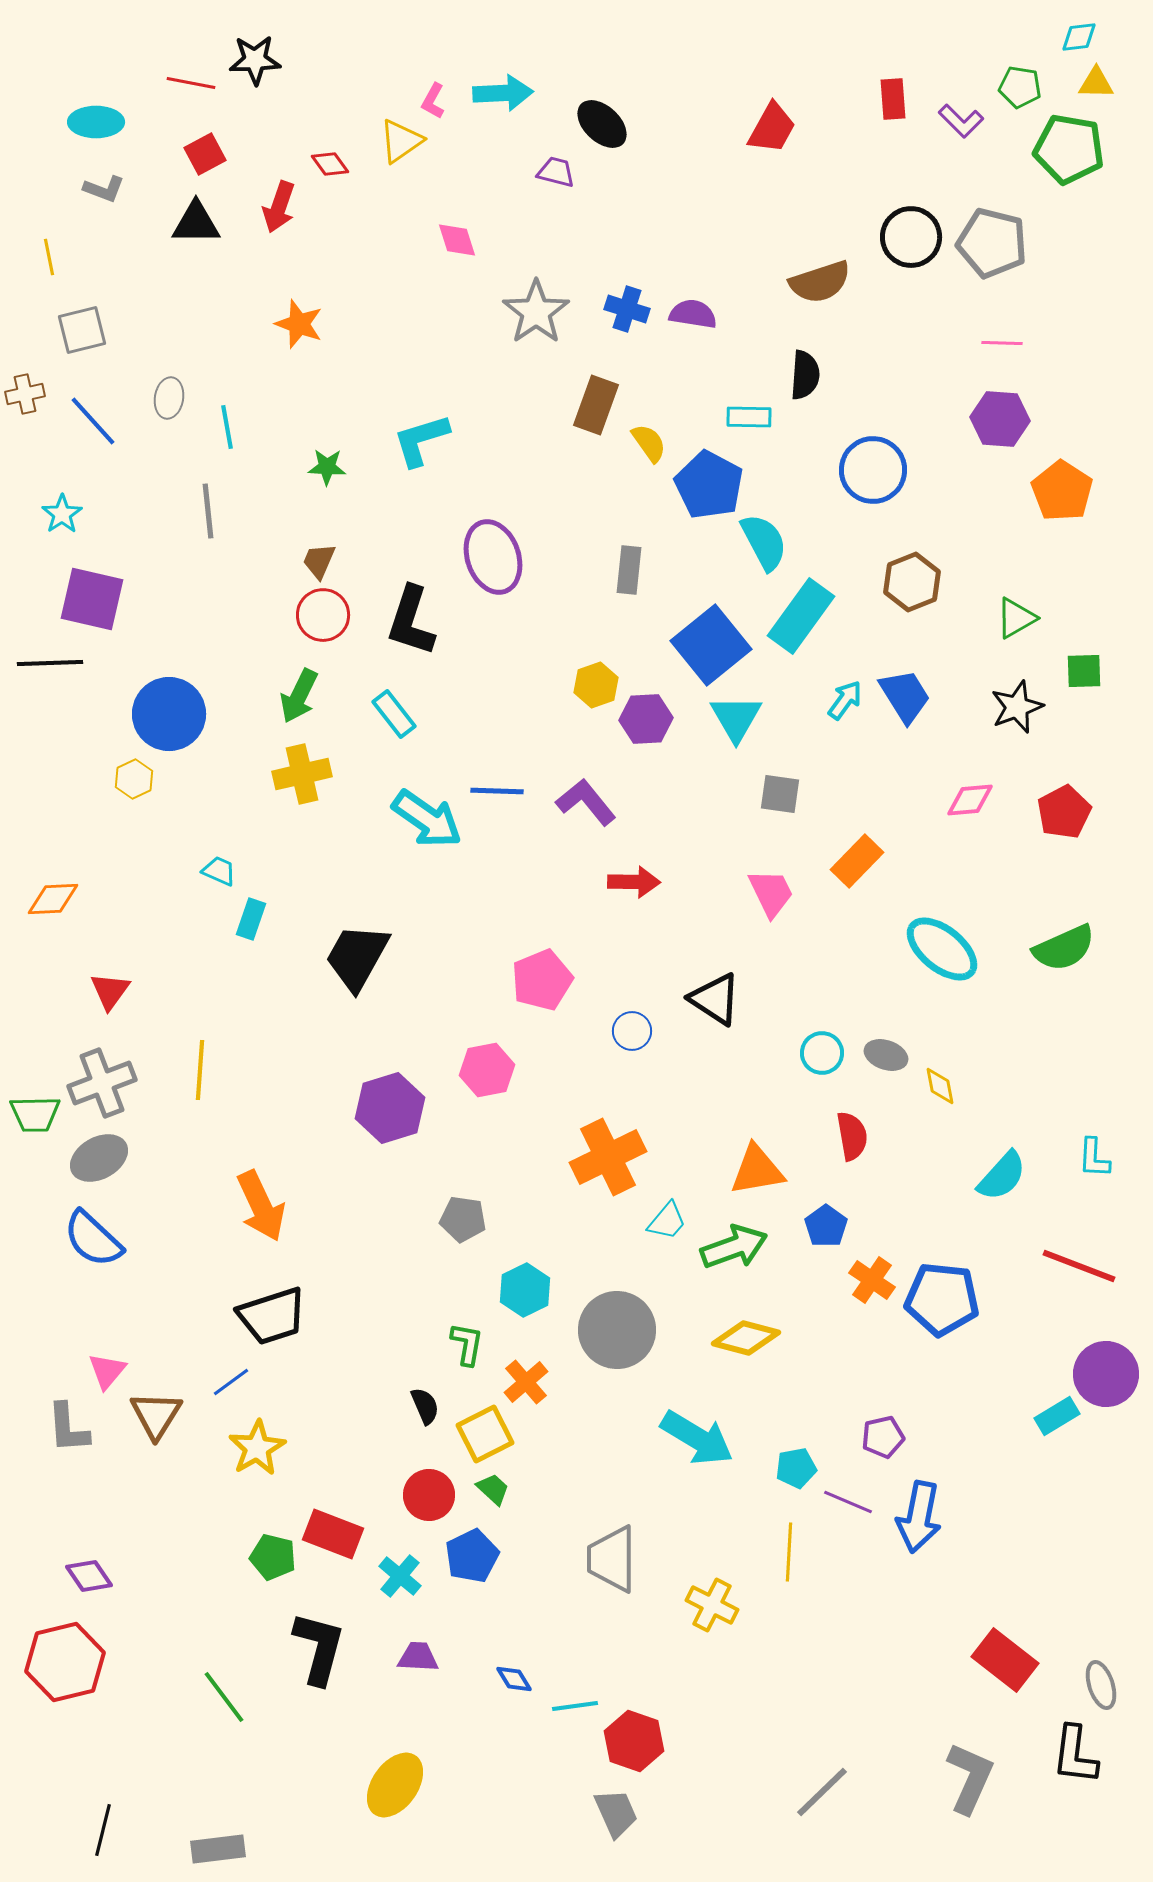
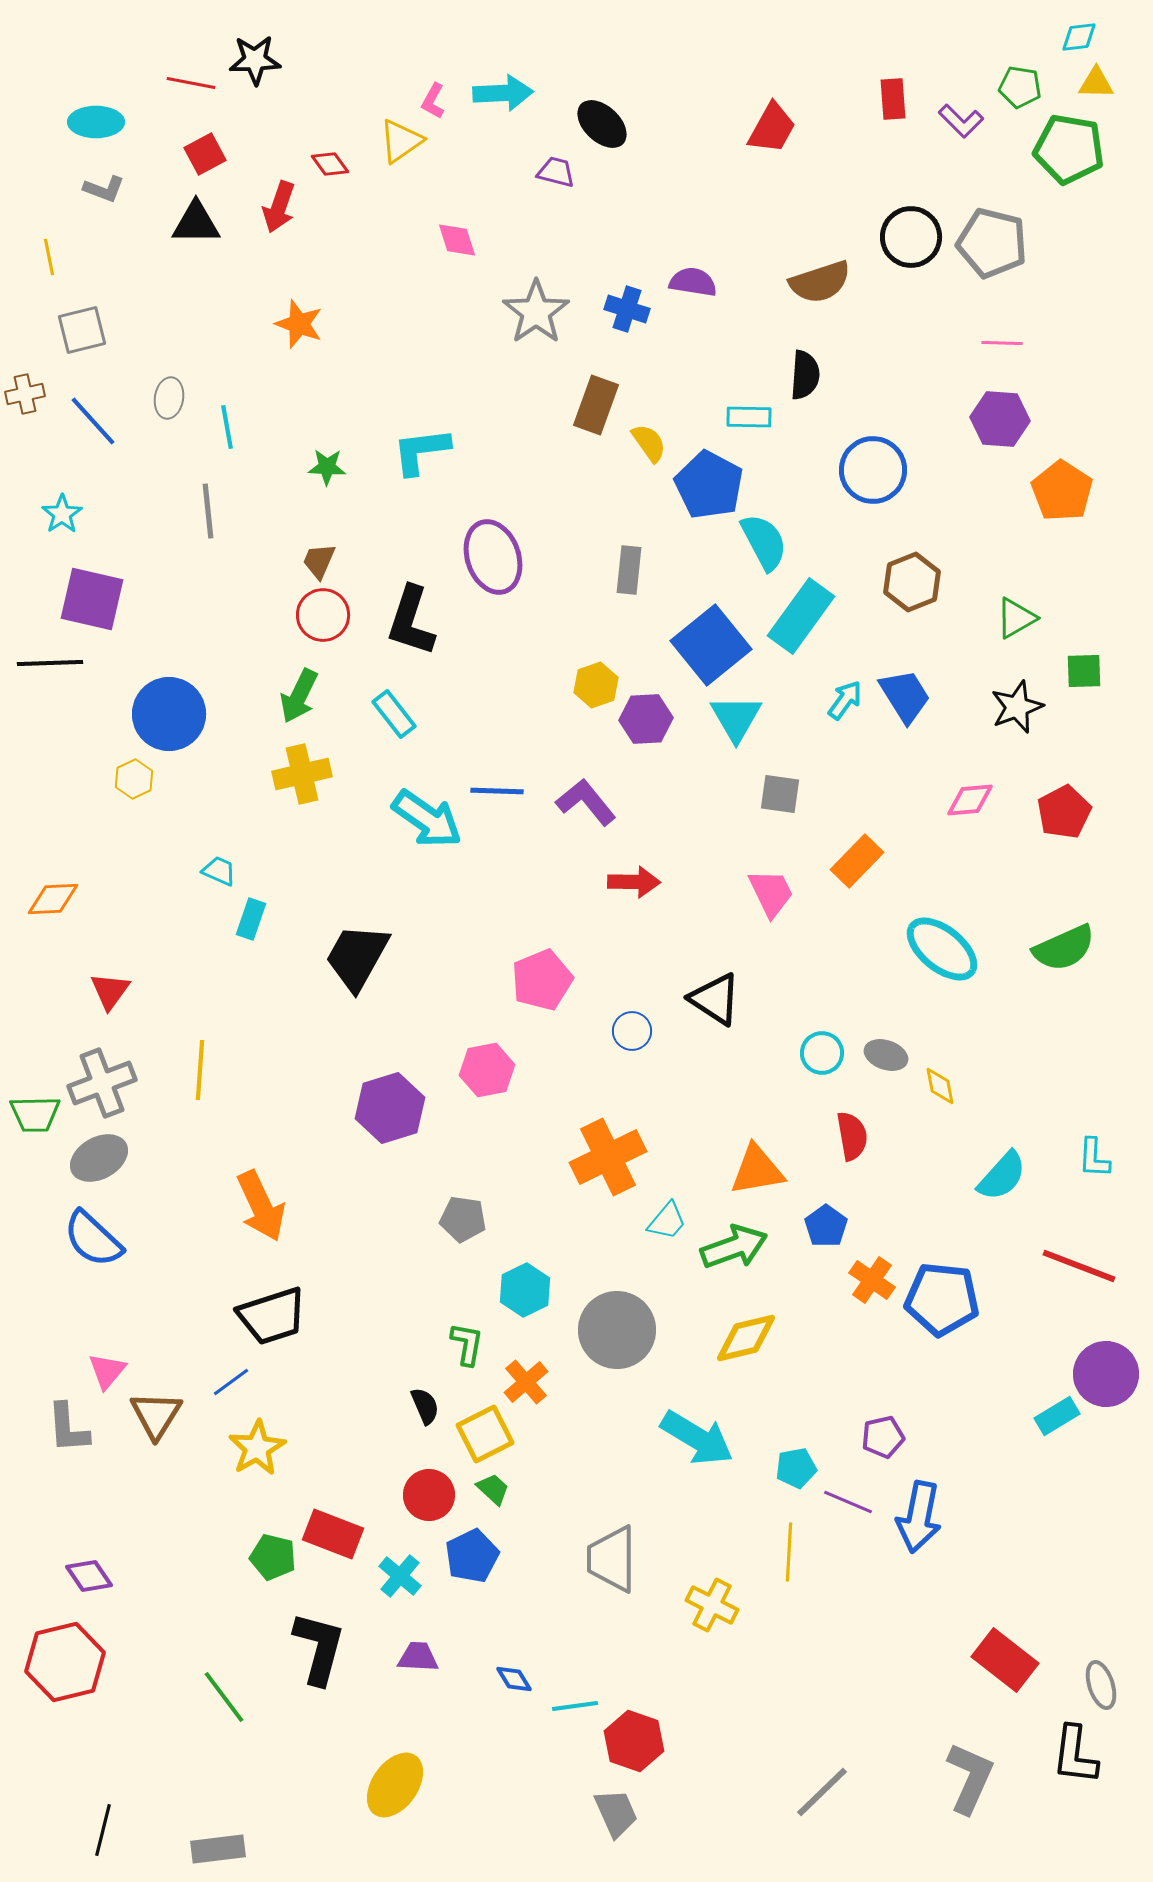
purple semicircle at (693, 314): moved 32 px up
cyan L-shape at (421, 440): moved 11 px down; rotated 10 degrees clockwise
yellow diamond at (746, 1338): rotated 28 degrees counterclockwise
